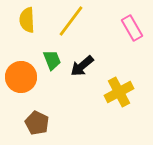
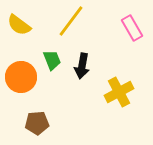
yellow semicircle: moved 8 px left, 5 px down; rotated 50 degrees counterclockwise
black arrow: rotated 40 degrees counterclockwise
brown pentagon: rotated 30 degrees counterclockwise
